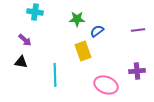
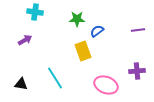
purple arrow: rotated 72 degrees counterclockwise
black triangle: moved 22 px down
cyan line: moved 3 px down; rotated 30 degrees counterclockwise
